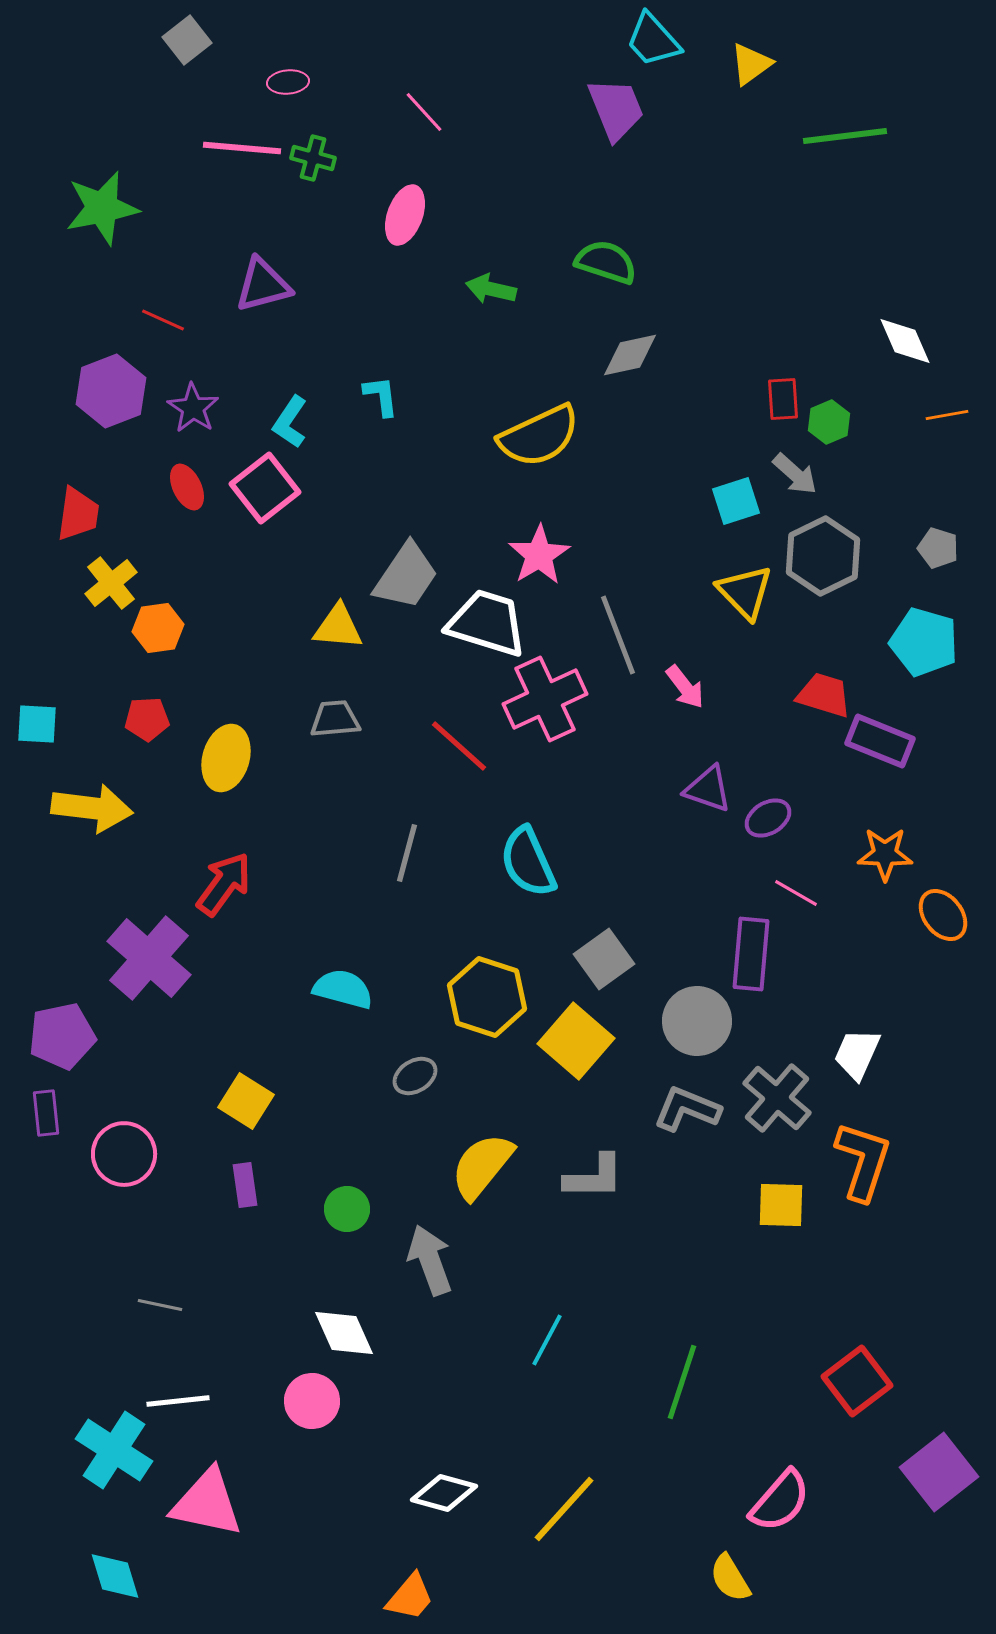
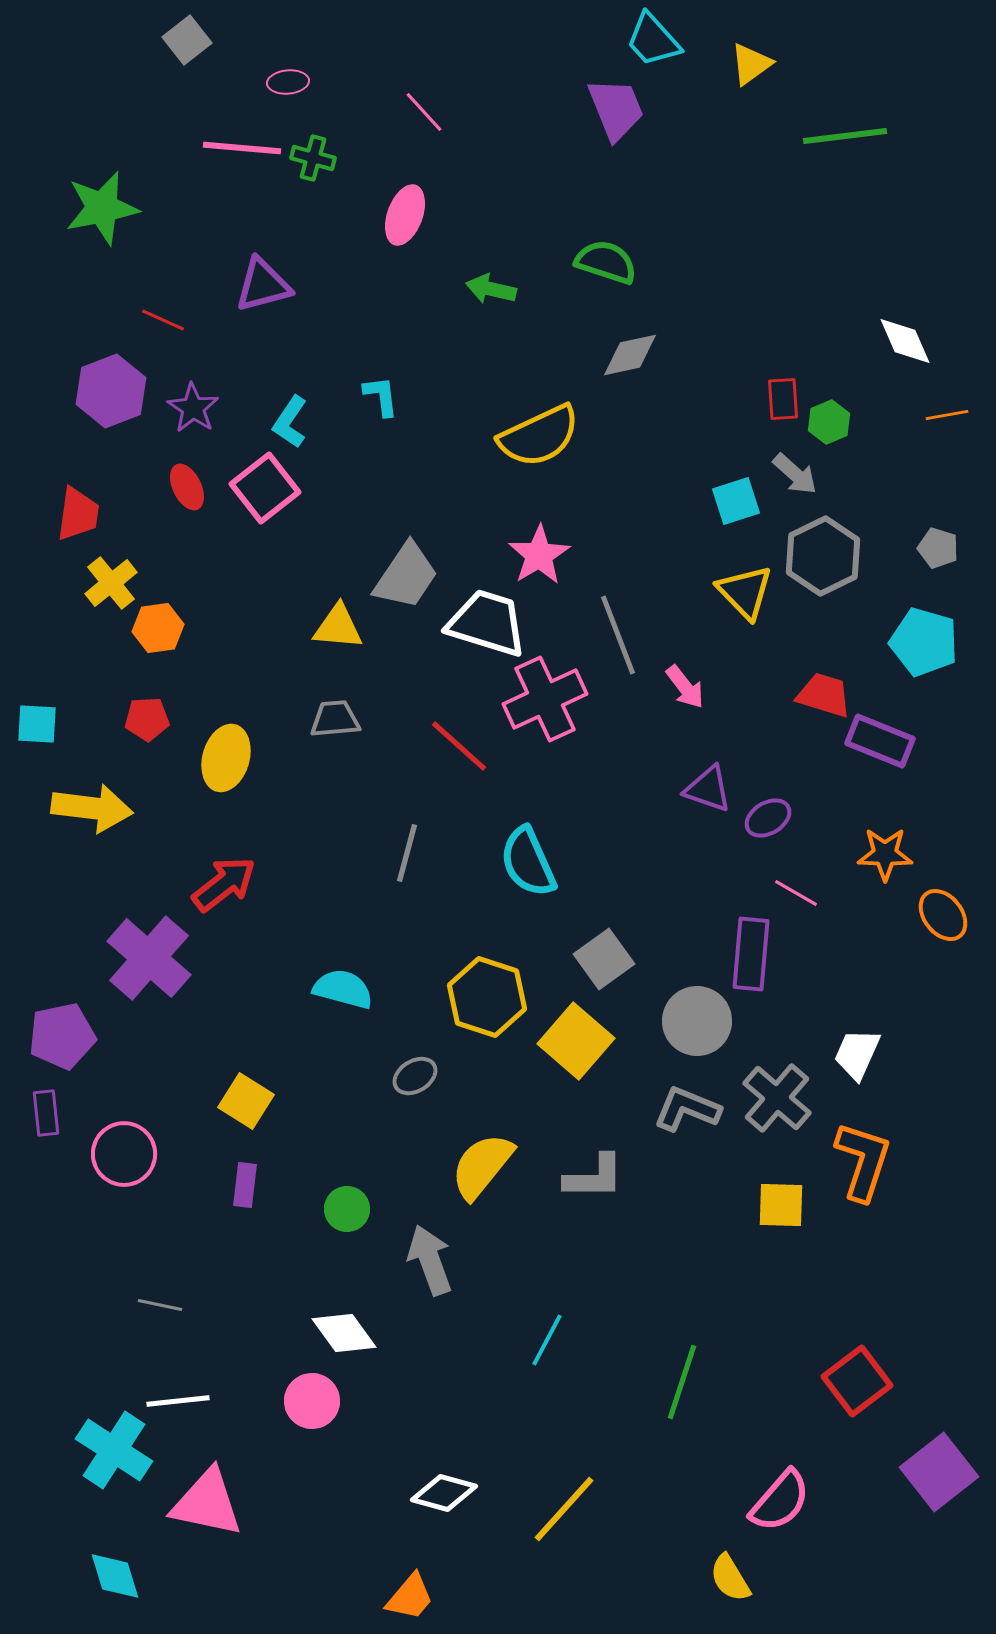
red arrow at (224, 884): rotated 16 degrees clockwise
purple rectangle at (245, 1185): rotated 15 degrees clockwise
white diamond at (344, 1333): rotated 12 degrees counterclockwise
